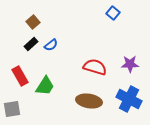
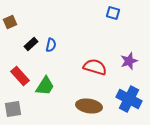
blue square: rotated 24 degrees counterclockwise
brown square: moved 23 px left; rotated 16 degrees clockwise
blue semicircle: rotated 40 degrees counterclockwise
purple star: moved 1 px left, 3 px up; rotated 18 degrees counterclockwise
red rectangle: rotated 12 degrees counterclockwise
brown ellipse: moved 5 px down
gray square: moved 1 px right
